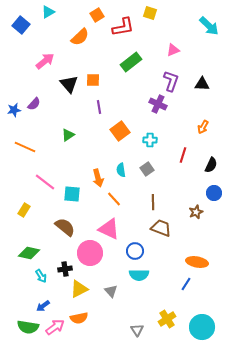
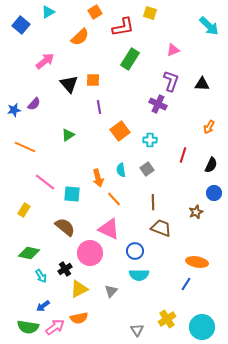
orange square at (97, 15): moved 2 px left, 3 px up
green rectangle at (131, 62): moved 1 px left, 3 px up; rotated 20 degrees counterclockwise
orange arrow at (203, 127): moved 6 px right
black cross at (65, 269): rotated 24 degrees counterclockwise
gray triangle at (111, 291): rotated 24 degrees clockwise
